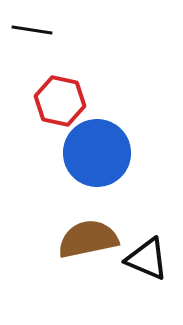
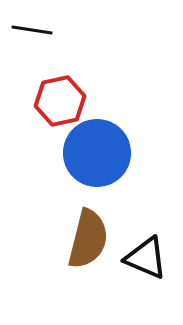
red hexagon: rotated 24 degrees counterclockwise
brown semicircle: rotated 116 degrees clockwise
black triangle: moved 1 px left, 1 px up
